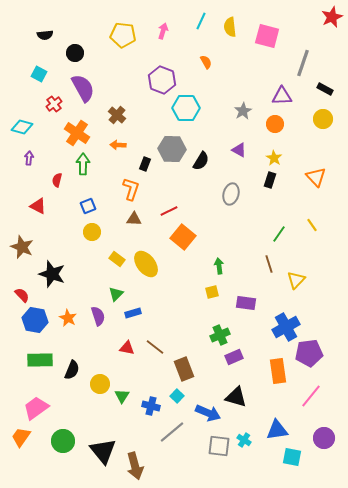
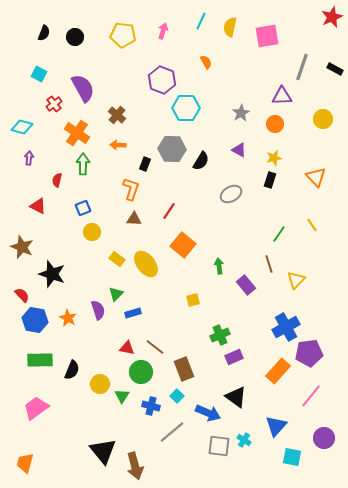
yellow semicircle at (230, 27): rotated 18 degrees clockwise
black semicircle at (45, 35): moved 1 px left, 2 px up; rotated 63 degrees counterclockwise
pink square at (267, 36): rotated 25 degrees counterclockwise
black circle at (75, 53): moved 16 px up
gray line at (303, 63): moved 1 px left, 4 px down
black rectangle at (325, 89): moved 10 px right, 20 px up
gray star at (243, 111): moved 2 px left, 2 px down
yellow star at (274, 158): rotated 28 degrees clockwise
gray ellipse at (231, 194): rotated 45 degrees clockwise
blue square at (88, 206): moved 5 px left, 2 px down
red line at (169, 211): rotated 30 degrees counterclockwise
orange square at (183, 237): moved 8 px down
yellow square at (212, 292): moved 19 px left, 8 px down
purple rectangle at (246, 303): moved 18 px up; rotated 42 degrees clockwise
purple semicircle at (98, 316): moved 6 px up
orange rectangle at (278, 371): rotated 50 degrees clockwise
black triangle at (236, 397): rotated 20 degrees clockwise
blue triangle at (277, 430): moved 1 px left, 4 px up; rotated 40 degrees counterclockwise
orange trapezoid at (21, 437): moved 4 px right, 26 px down; rotated 20 degrees counterclockwise
green circle at (63, 441): moved 78 px right, 69 px up
